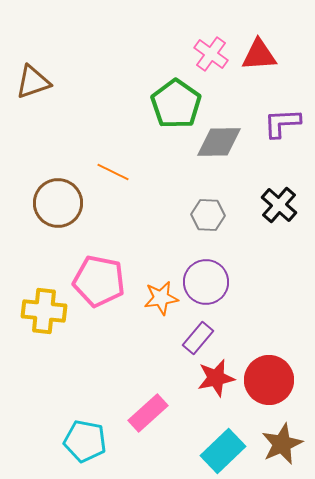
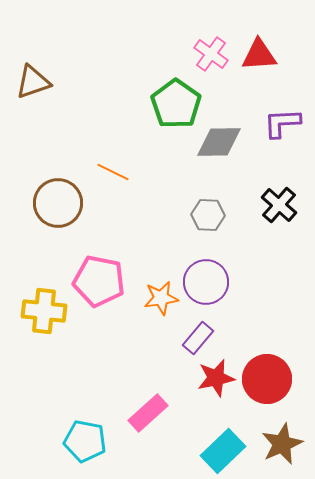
red circle: moved 2 px left, 1 px up
